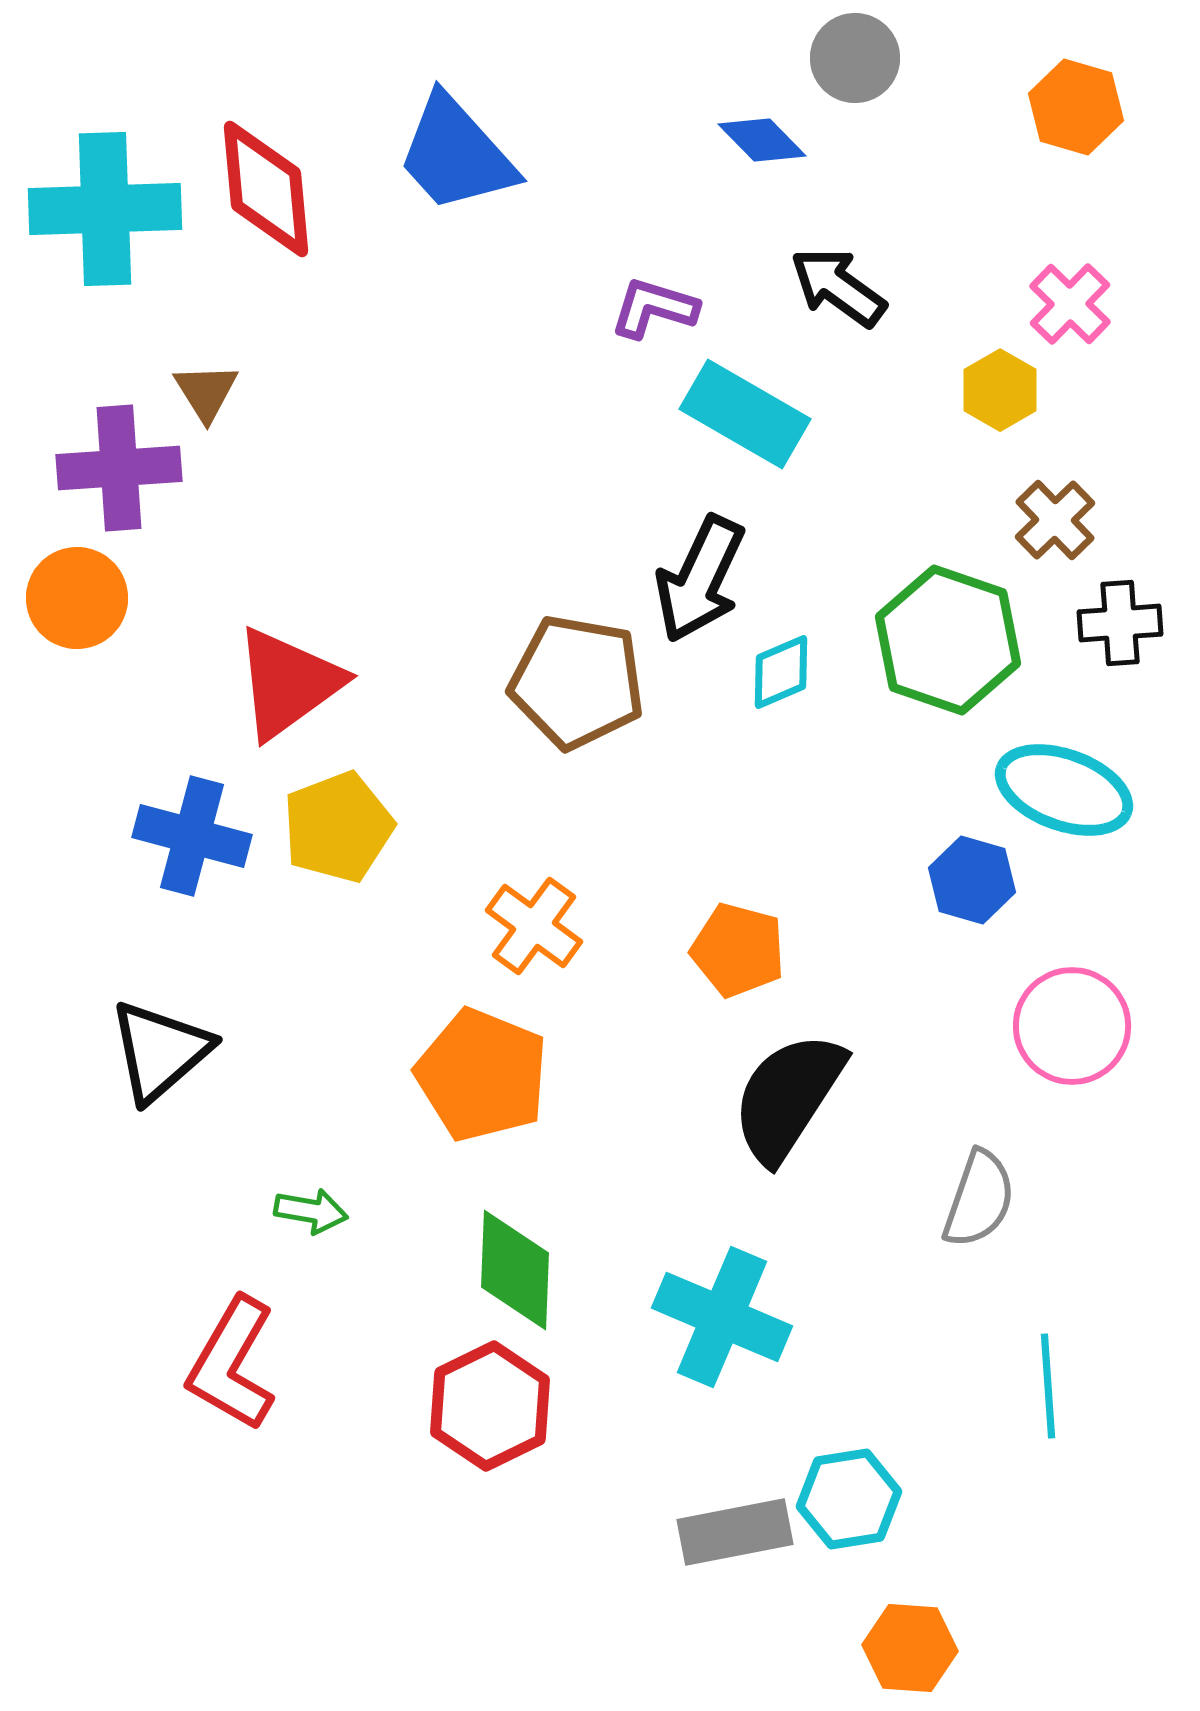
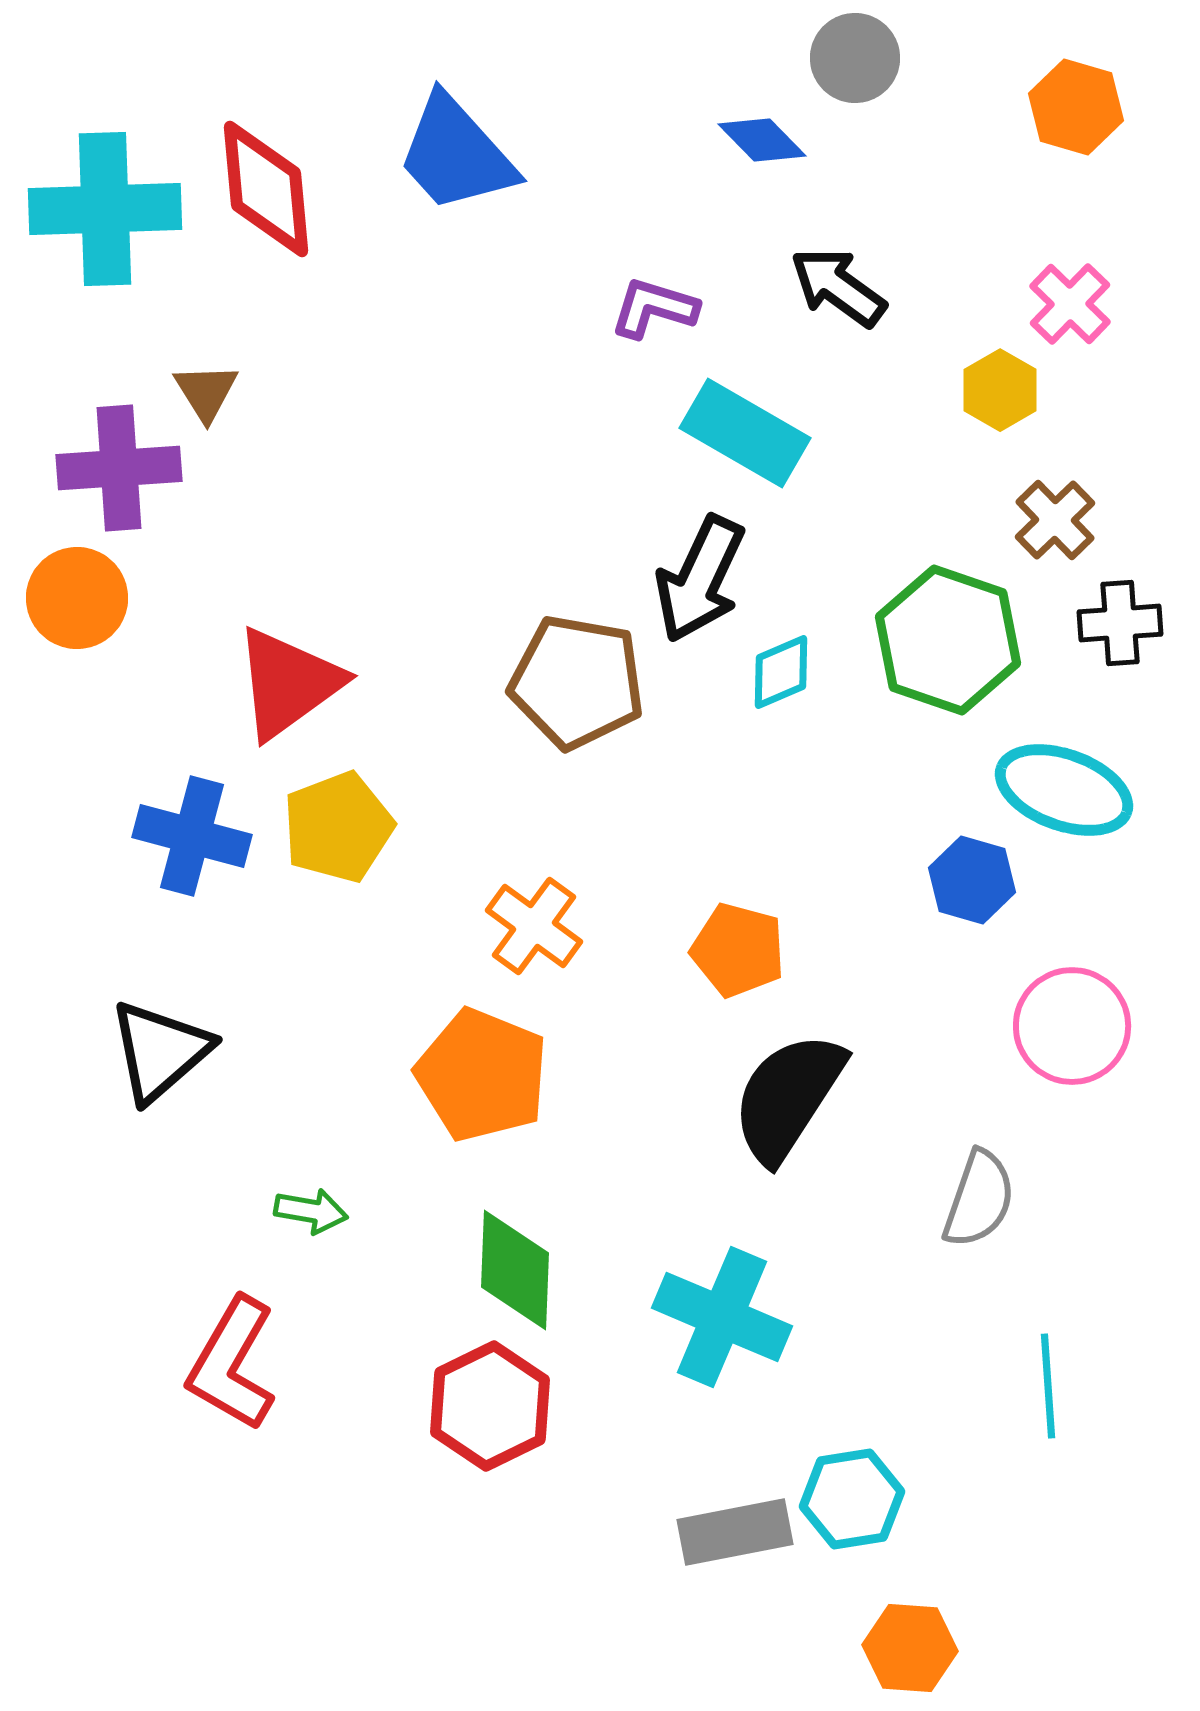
cyan rectangle at (745, 414): moved 19 px down
cyan hexagon at (849, 1499): moved 3 px right
